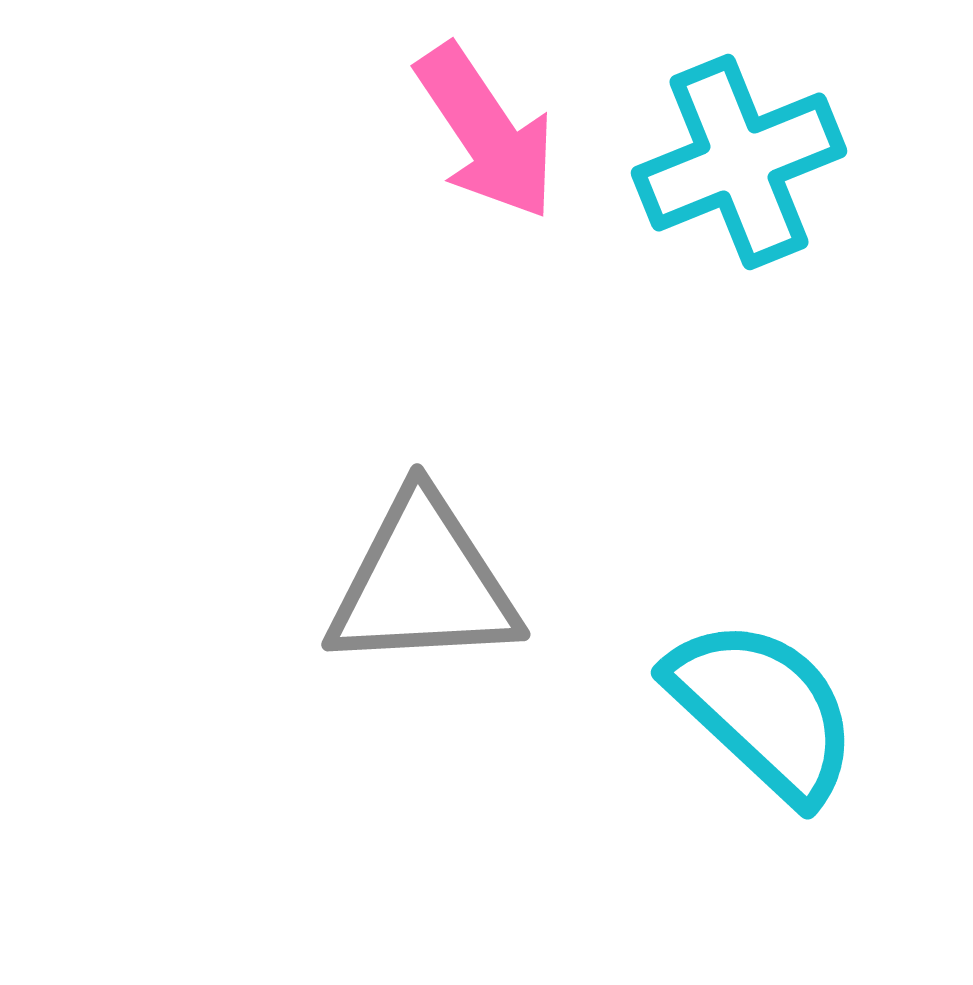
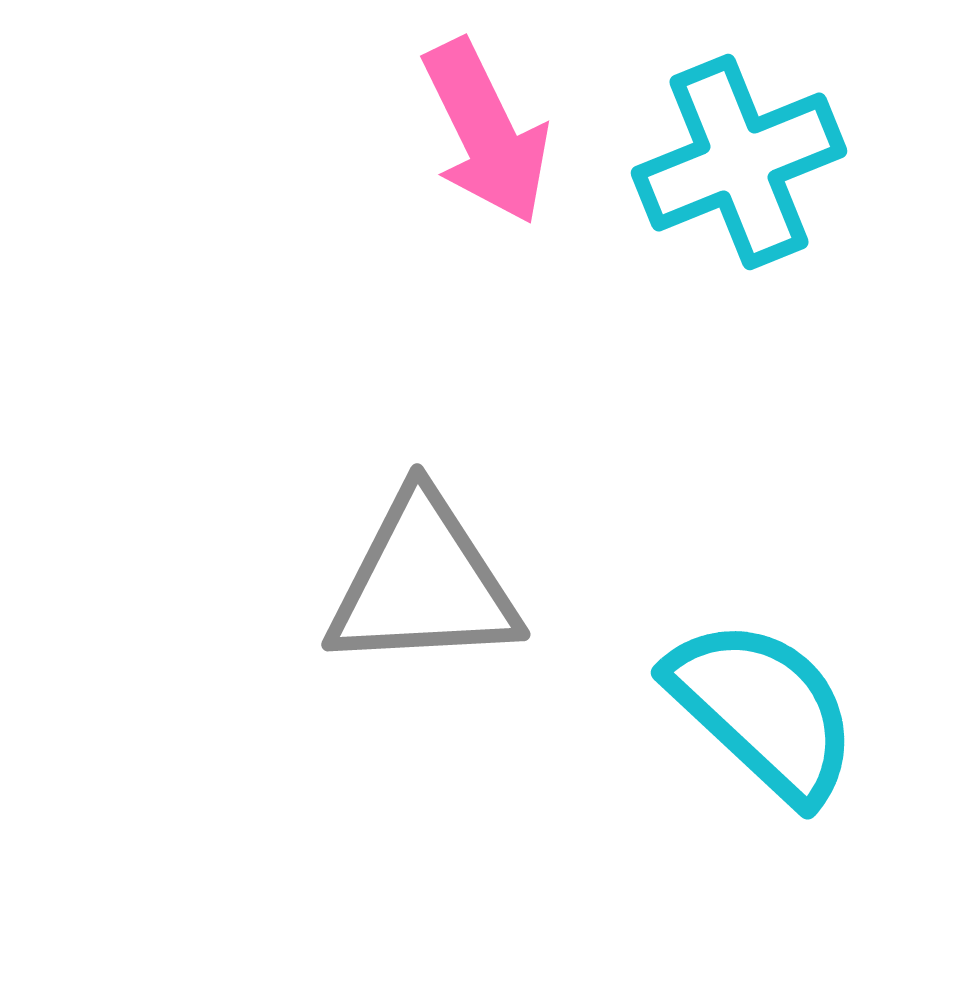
pink arrow: rotated 8 degrees clockwise
